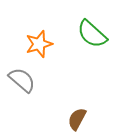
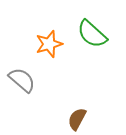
orange star: moved 10 px right
